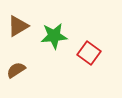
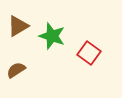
green star: moved 2 px left; rotated 24 degrees clockwise
